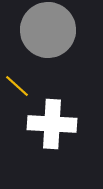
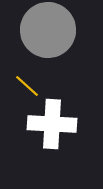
yellow line: moved 10 px right
